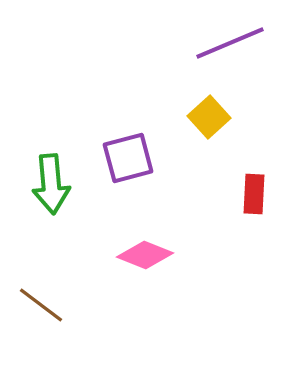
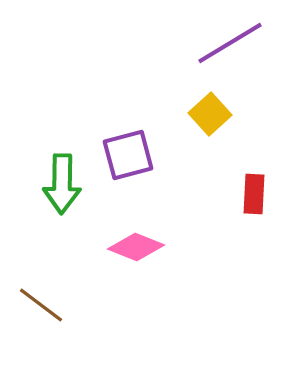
purple line: rotated 8 degrees counterclockwise
yellow square: moved 1 px right, 3 px up
purple square: moved 3 px up
green arrow: moved 11 px right; rotated 6 degrees clockwise
pink diamond: moved 9 px left, 8 px up
